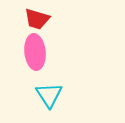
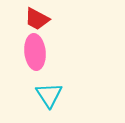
red trapezoid: rotated 12 degrees clockwise
